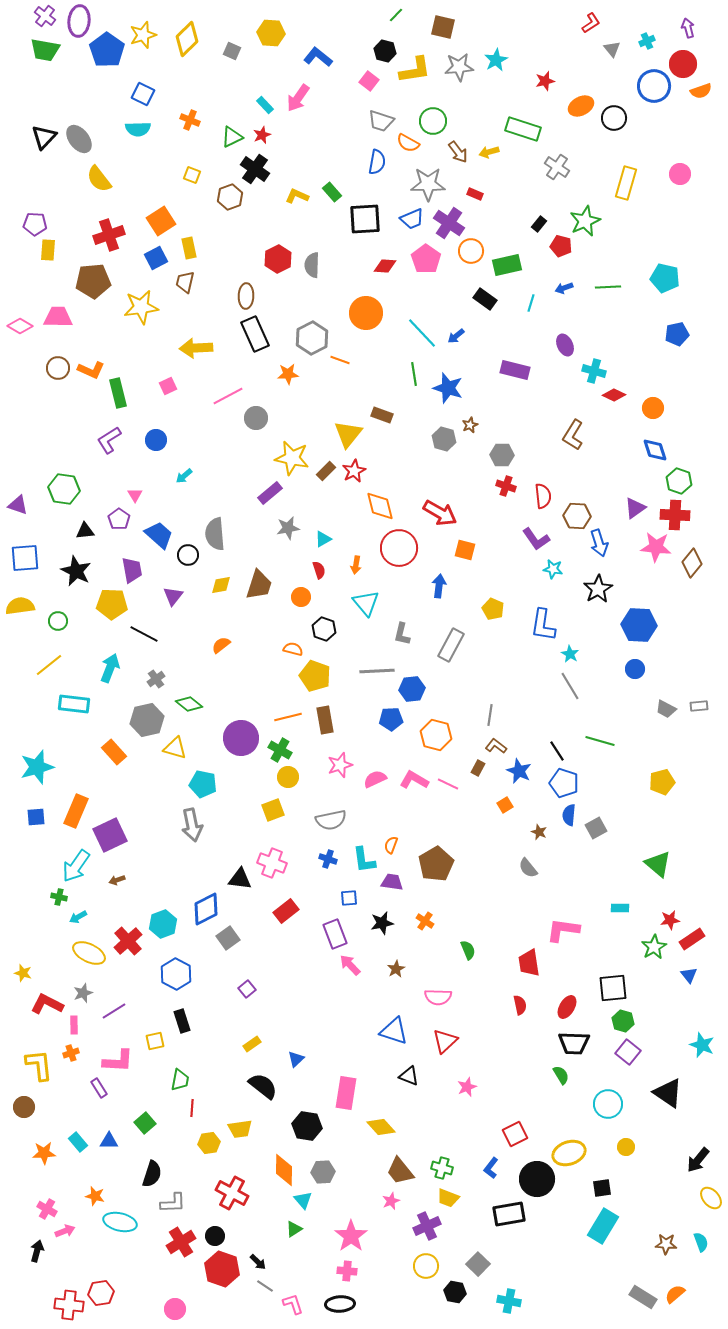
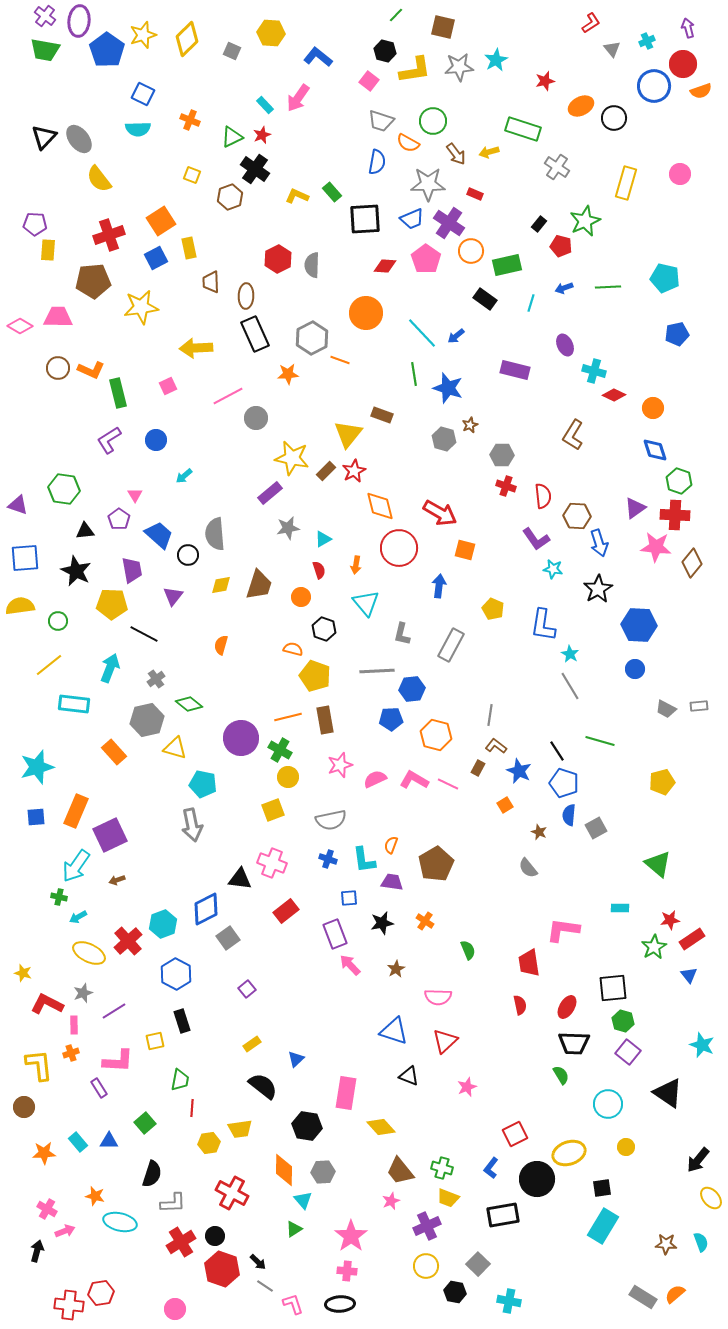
brown arrow at (458, 152): moved 2 px left, 2 px down
brown trapezoid at (185, 282): moved 26 px right; rotated 15 degrees counterclockwise
orange semicircle at (221, 645): rotated 36 degrees counterclockwise
black rectangle at (509, 1214): moved 6 px left, 1 px down
